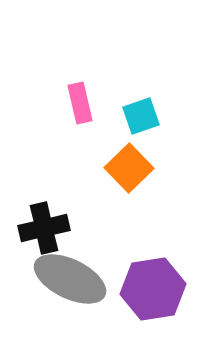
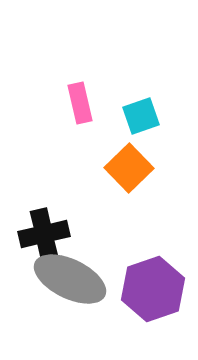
black cross: moved 6 px down
purple hexagon: rotated 10 degrees counterclockwise
